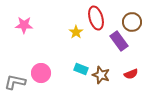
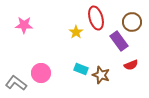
red semicircle: moved 9 px up
gray L-shape: moved 1 px right, 1 px down; rotated 25 degrees clockwise
